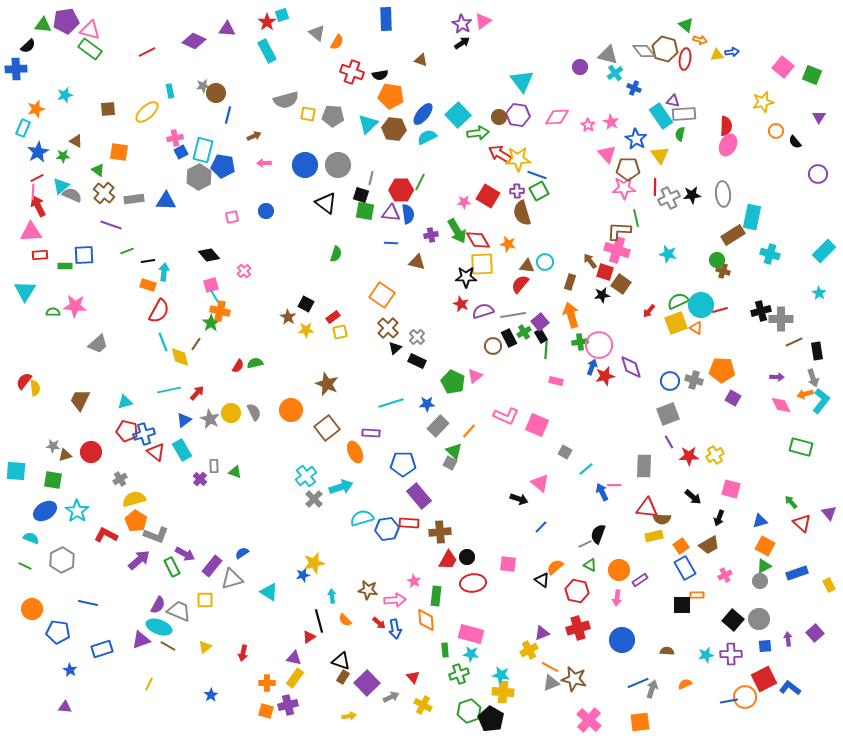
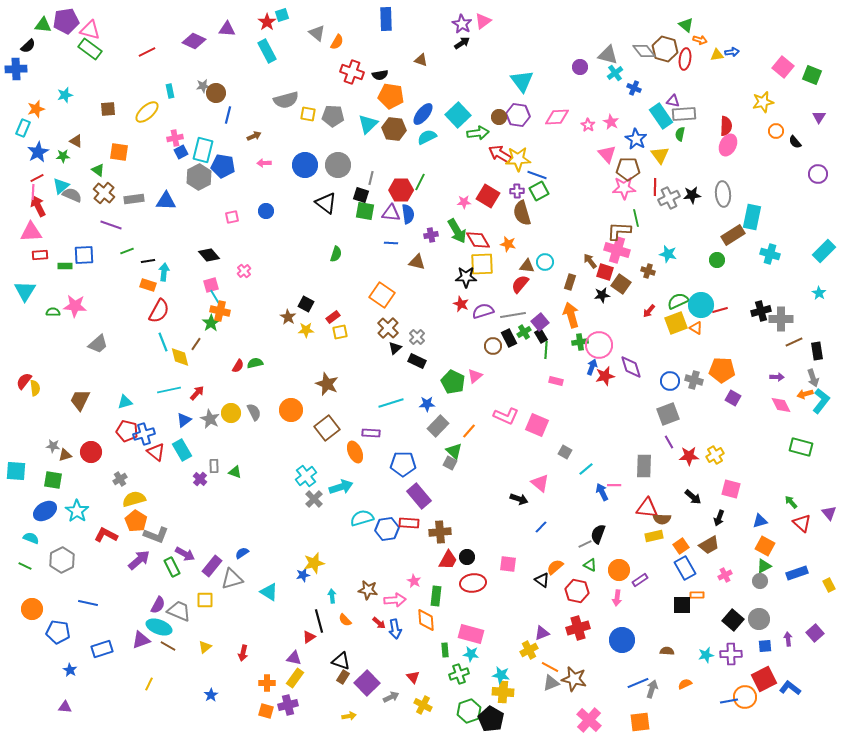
brown cross at (723, 271): moved 75 px left
